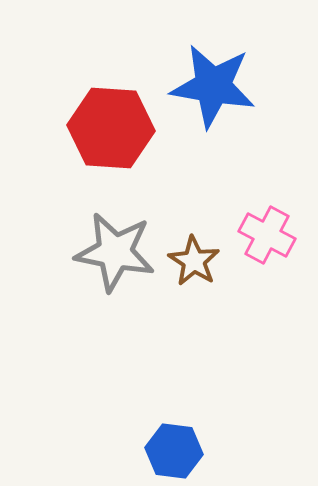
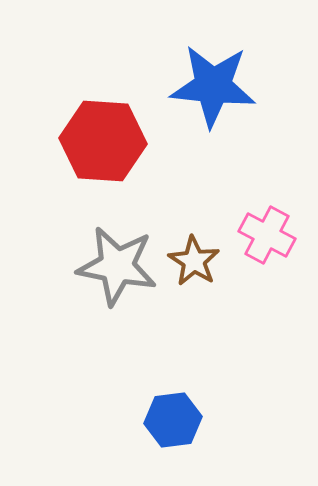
blue star: rotated 4 degrees counterclockwise
red hexagon: moved 8 px left, 13 px down
gray star: moved 2 px right, 14 px down
blue hexagon: moved 1 px left, 31 px up; rotated 14 degrees counterclockwise
